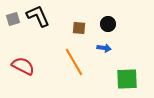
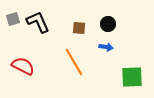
black L-shape: moved 6 px down
blue arrow: moved 2 px right, 1 px up
green square: moved 5 px right, 2 px up
